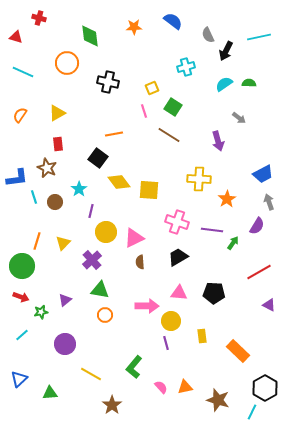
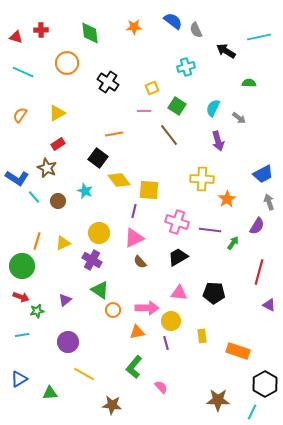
red cross at (39, 18): moved 2 px right, 12 px down; rotated 16 degrees counterclockwise
gray semicircle at (208, 35): moved 12 px left, 5 px up
green diamond at (90, 36): moved 3 px up
black arrow at (226, 51): rotated 96 degrees clockwise
black cross at (108, 82): rotated 20 degrees clockwise
cyan semicircle at (224, 84): moved 11 px left, 24 px down; rotated 30 degrees counterclockwise
green square at (173, 107): moved 4 px right, 1 px up
pink line at (144, 111): rotated 72 degrees counterclockwise
brown line at (169, 135): rotated 20 degrees clockwise
red rectangle at (58, 144): rotated 64 degrees clockwise
blue L-shape at (17, 178): rotated 40 degrees clockwise
yellow cross at (199, 179): moved 3 px right
yellow diamond at (119, 182): moved 2 px up
cyan star at (79, 189): moved 6 px right, 2 px down; rotated 14 degrees counterclockwise
cyan line at (34, 197): rotated 24 degrees counterclockwise
brown circle at (55, 202): moved 3 px right, 1 px up
purple line at (91, 211): moved 43 px right
purple line at (212, 230): moved 2 px left
yellow circle at (106, 232): moved 7 px left, 1 px down
yellow triangle at (63, 243): rotated 21 degrees clockwise
purple cross at (92, 260): rotated 18 degrees counterclockwise
brown semicircle at (140, 262): rotated 40 degrees counterclockwise
red line at (259, 272): rotated 45 degrees counterclockwise
green triangle at (100, 290): rotated 24 degrees clockwise
pink arrow at (147, 306): moved 2 px down
green star at (41, 312): moved 4 px left, 1 px up
orange circle at (105, 315): moved 8 px right, 5 px up
cyan line at (22, 335): rotated 32 degrees clockwise
purple circle at (65, 344): moved 3 px right, 2 px up
orange rectangle at (238, 351): rotated 25 degrees counterclockwise
yellow line at (91, 374): moved 7 px left
blue triangle at (19, 379): rotated 12 degrees clockwise
orange triangle at (185, 387): moved 48 px left, 55 px up
black hexagon at (265, 388): moved 4 px up
brown star at (218, 400): rotated 15 degrees counterclockwise
brown star at (112, 405): rotated 30 degrees counterclockwise
